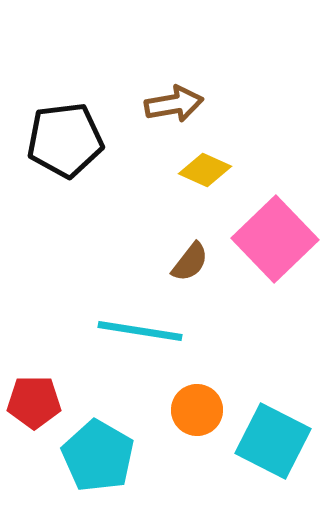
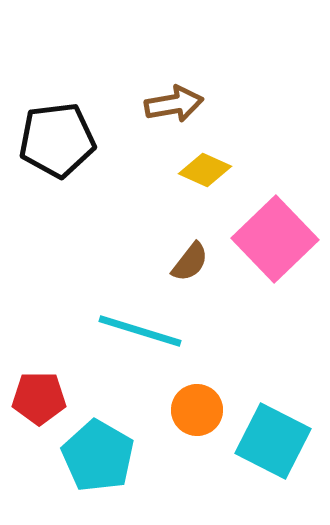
black pentagon: moved 8 px left
cyan line: rotated 8 degrees clockwise
red pentagon: moved 5 px right, 4 px up
